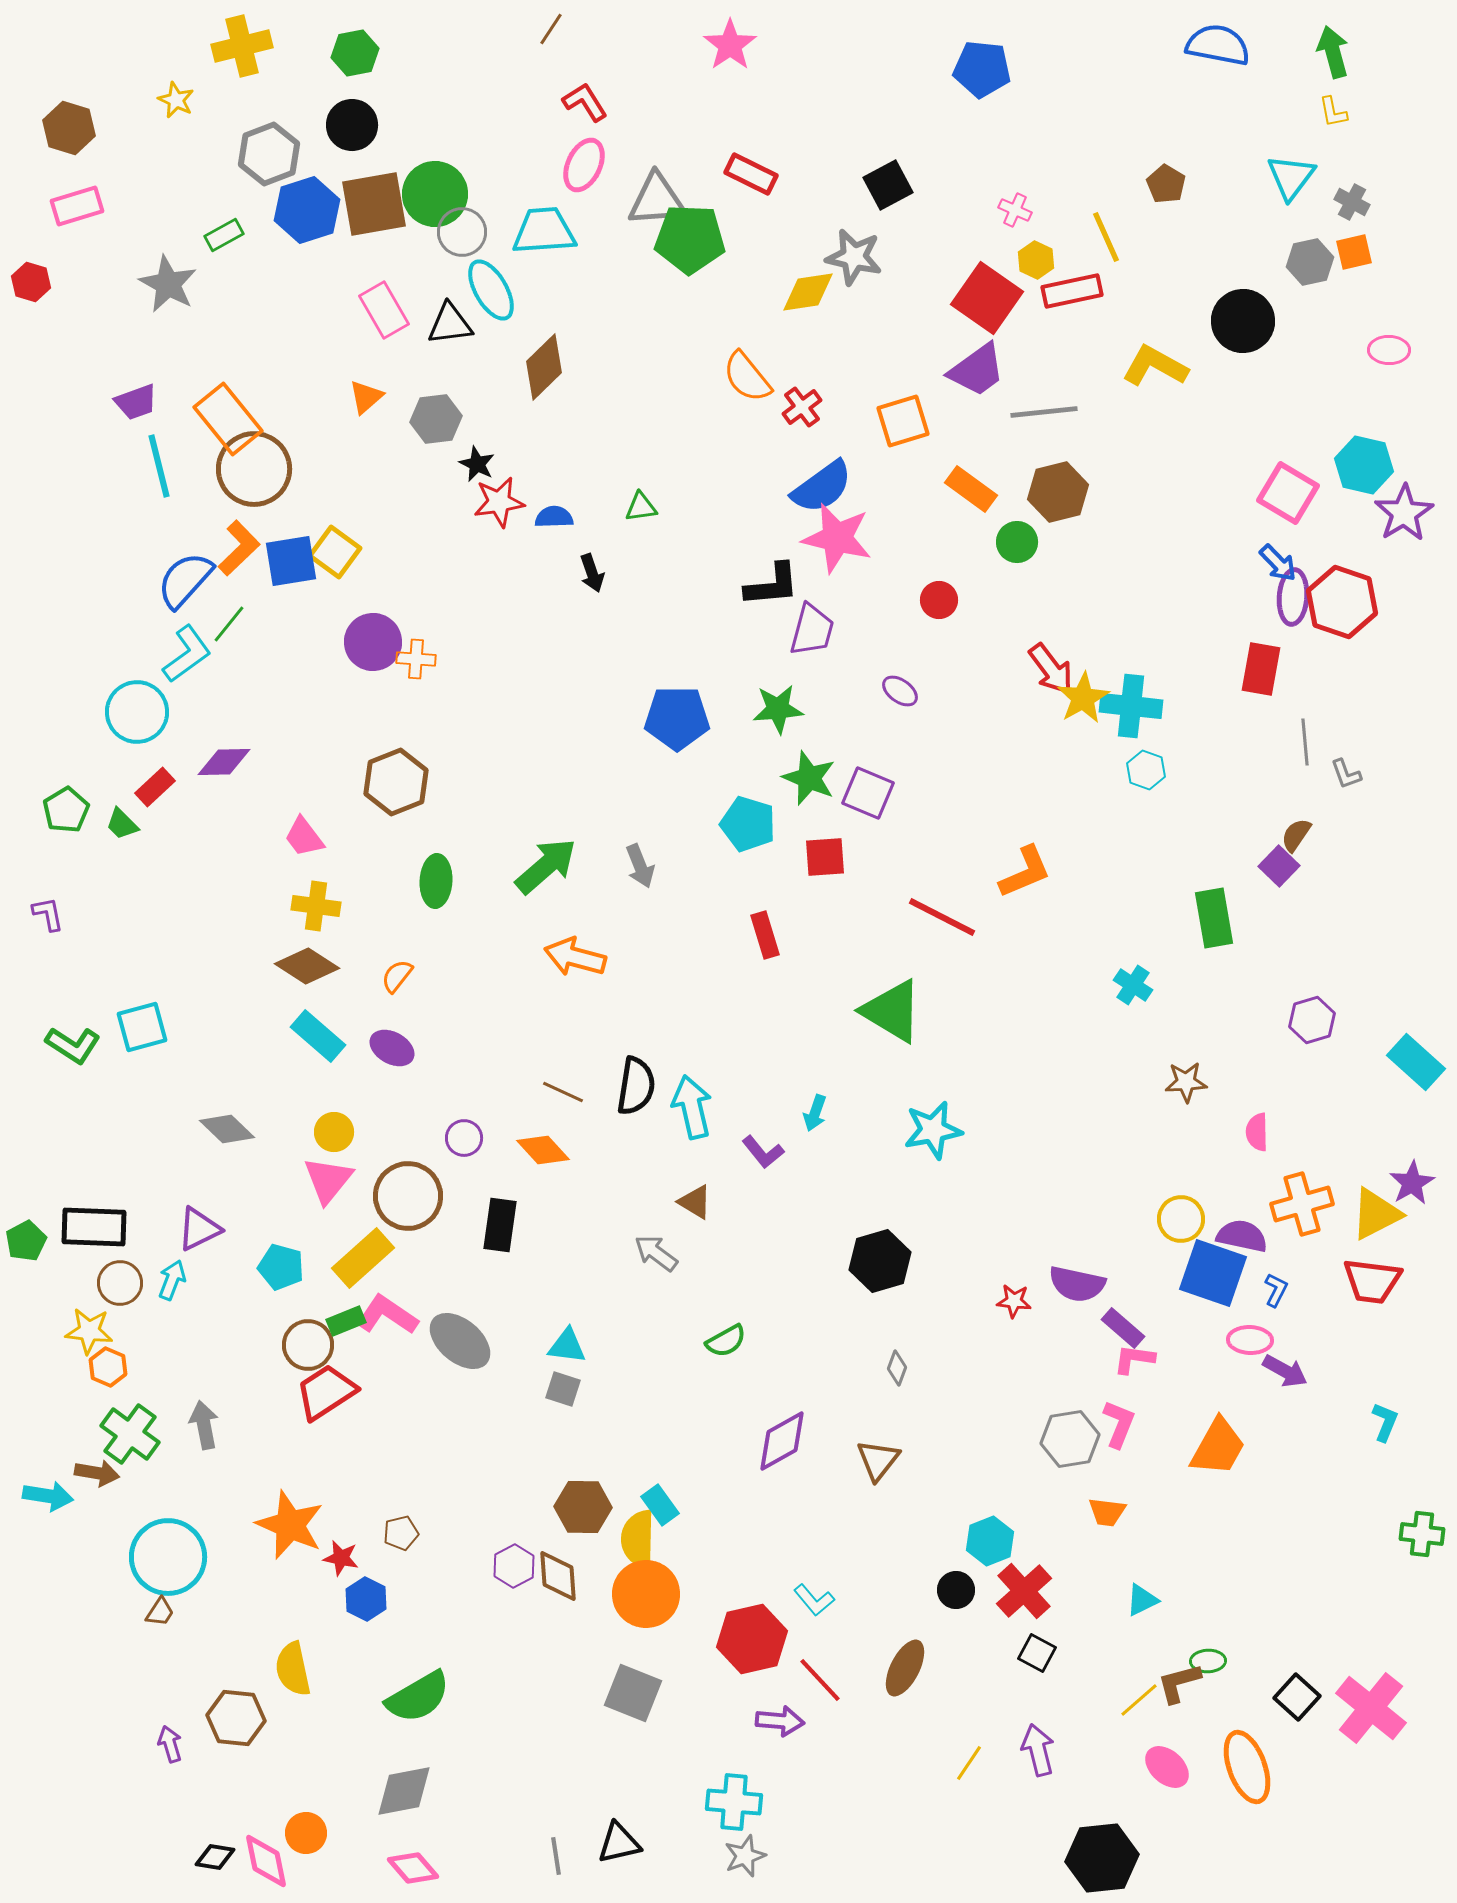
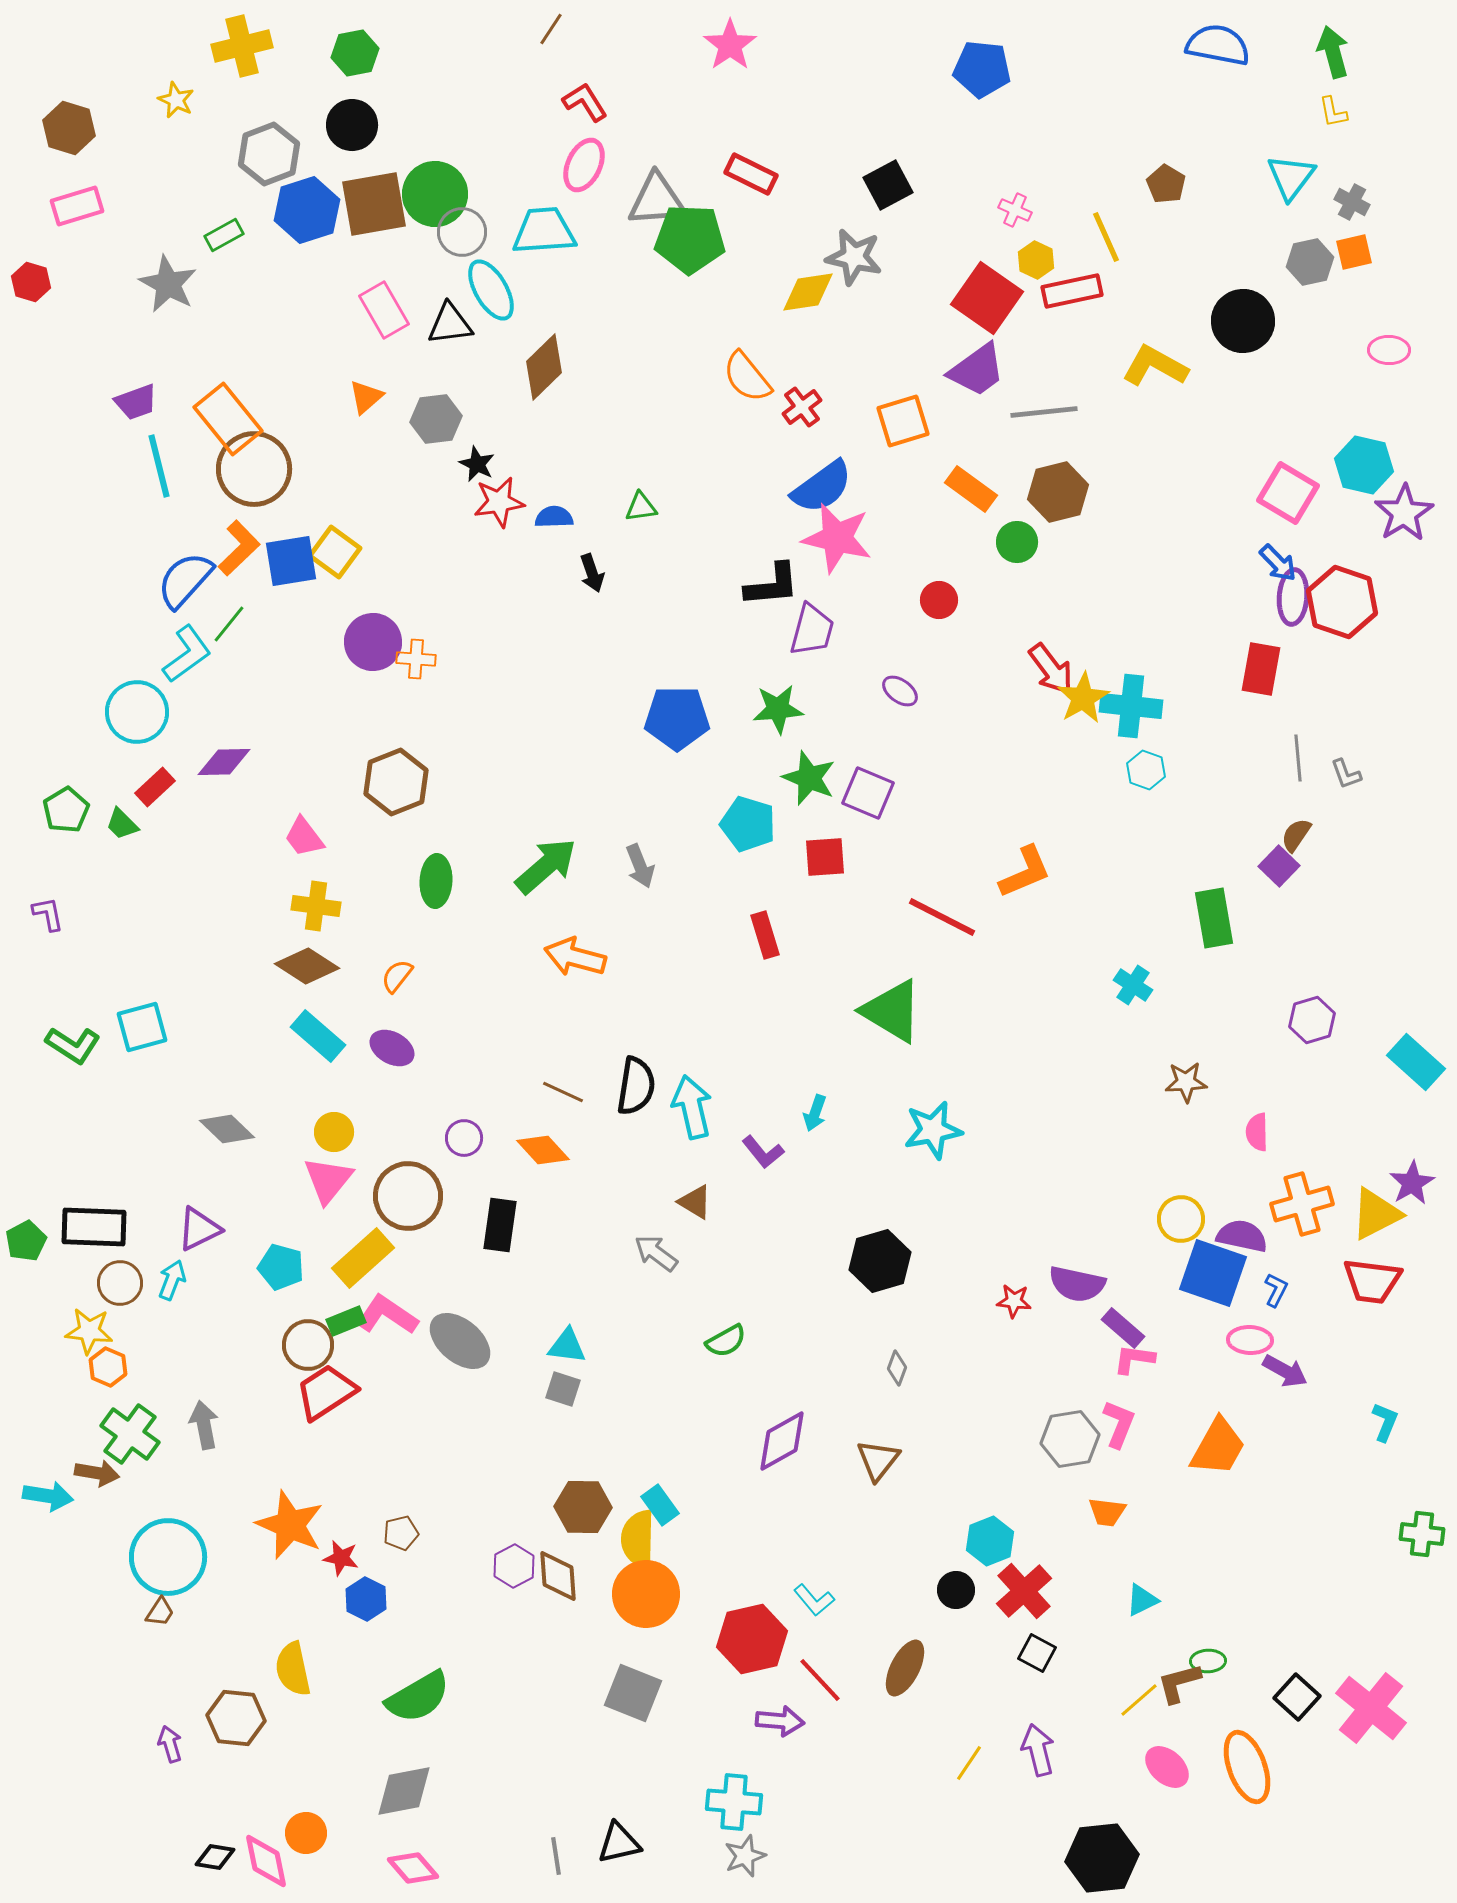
gray line at (1305, 742): moved 7 px left, 16 px down
